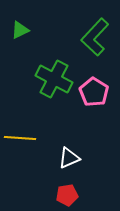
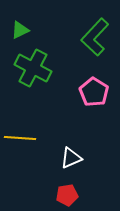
green cross: moved 21 px left, 11 px up
white triangle: moved 2 px right
